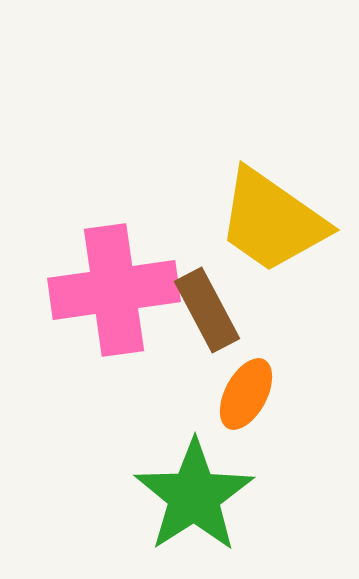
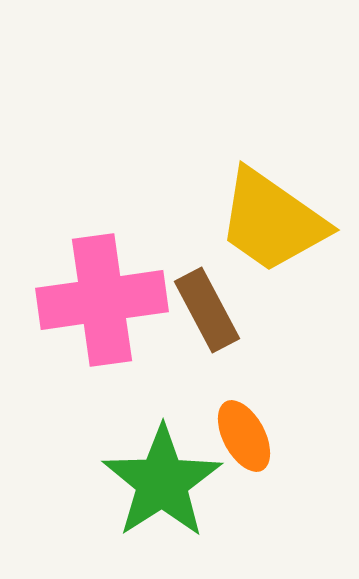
pink cross: moved 12 px left, 10 px down
orange ellipse: moved 2 px left, 42 px down; rotated 56 degrees counterclockwise
green star: moved 32 px left, 14 px up
